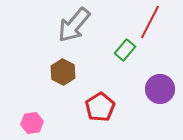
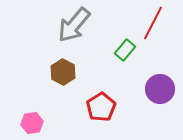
red line: moved 3 px right, 1 px down
red pentagon: moved 1 px right
